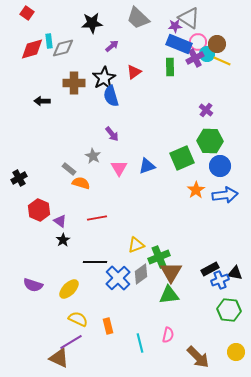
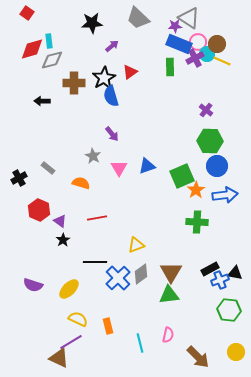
gray diamond at (63, 48): moved 11 px left, 12 px down
red triangle at (134, 72): moved 4 px left
green square at (182, 158): moved 18 px down
blue circle at (220, 166): moved 3 px left
gray rectangle at (69, 169): moved 21 px left, 1 px up
green cross at (159, 257): moved 38 px right, 35 px up; rotated 25 degrees clockwise
